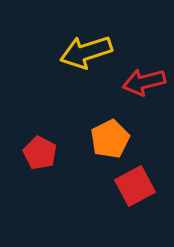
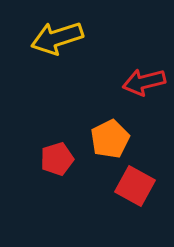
yellow arrow: moved 29 px left, 14 px up
red pentagon: moved 17 px right, 6 px down; rotated 28 degrees clockwise
red square: rotated 33 degrees counterclockwise
